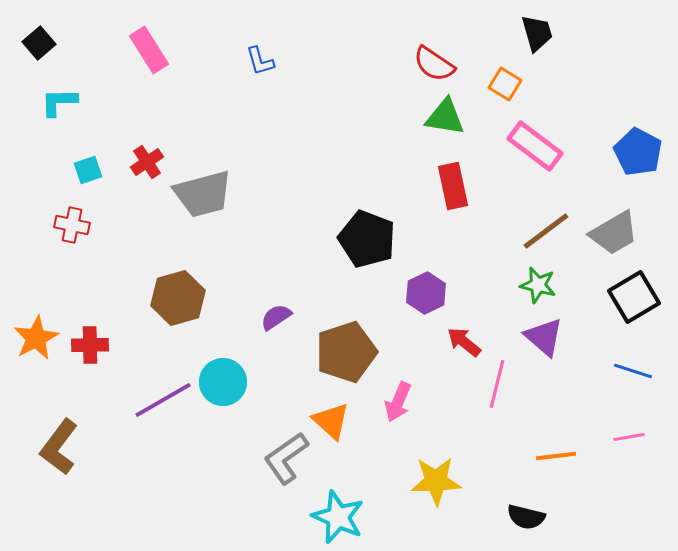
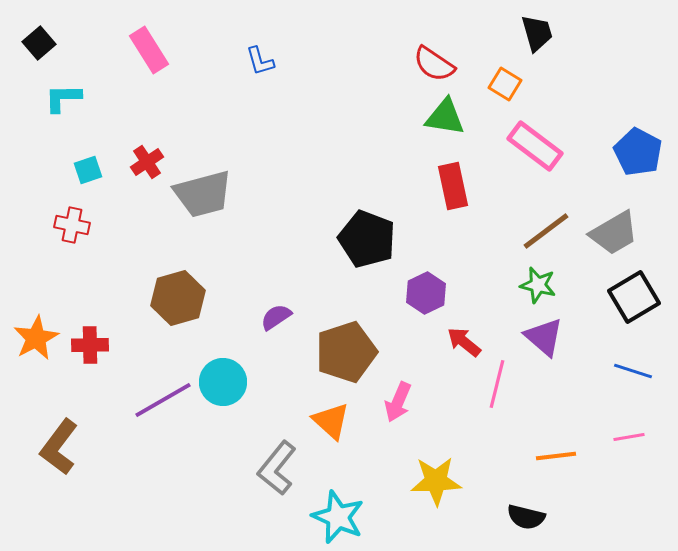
cyan L-shape at (59, 102): moved 4 px right, 4 px up
gray L-shape at (286, 458): moved 9 px left, 10 px down; rotated 16 degrees counterclockwise
